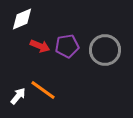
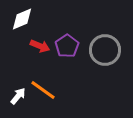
purple pentagon: rotated 25 degrees counterclockwise
